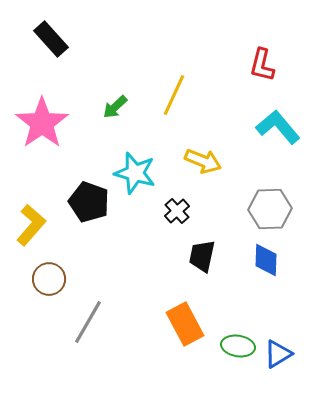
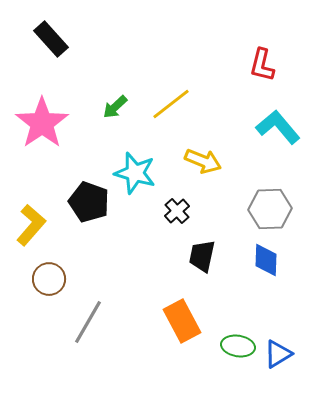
yellow line: moved 3 px left, 9 px down; rotated 27 degrees clockwise
orange rectangle: moved 3 px left, 3 px up
